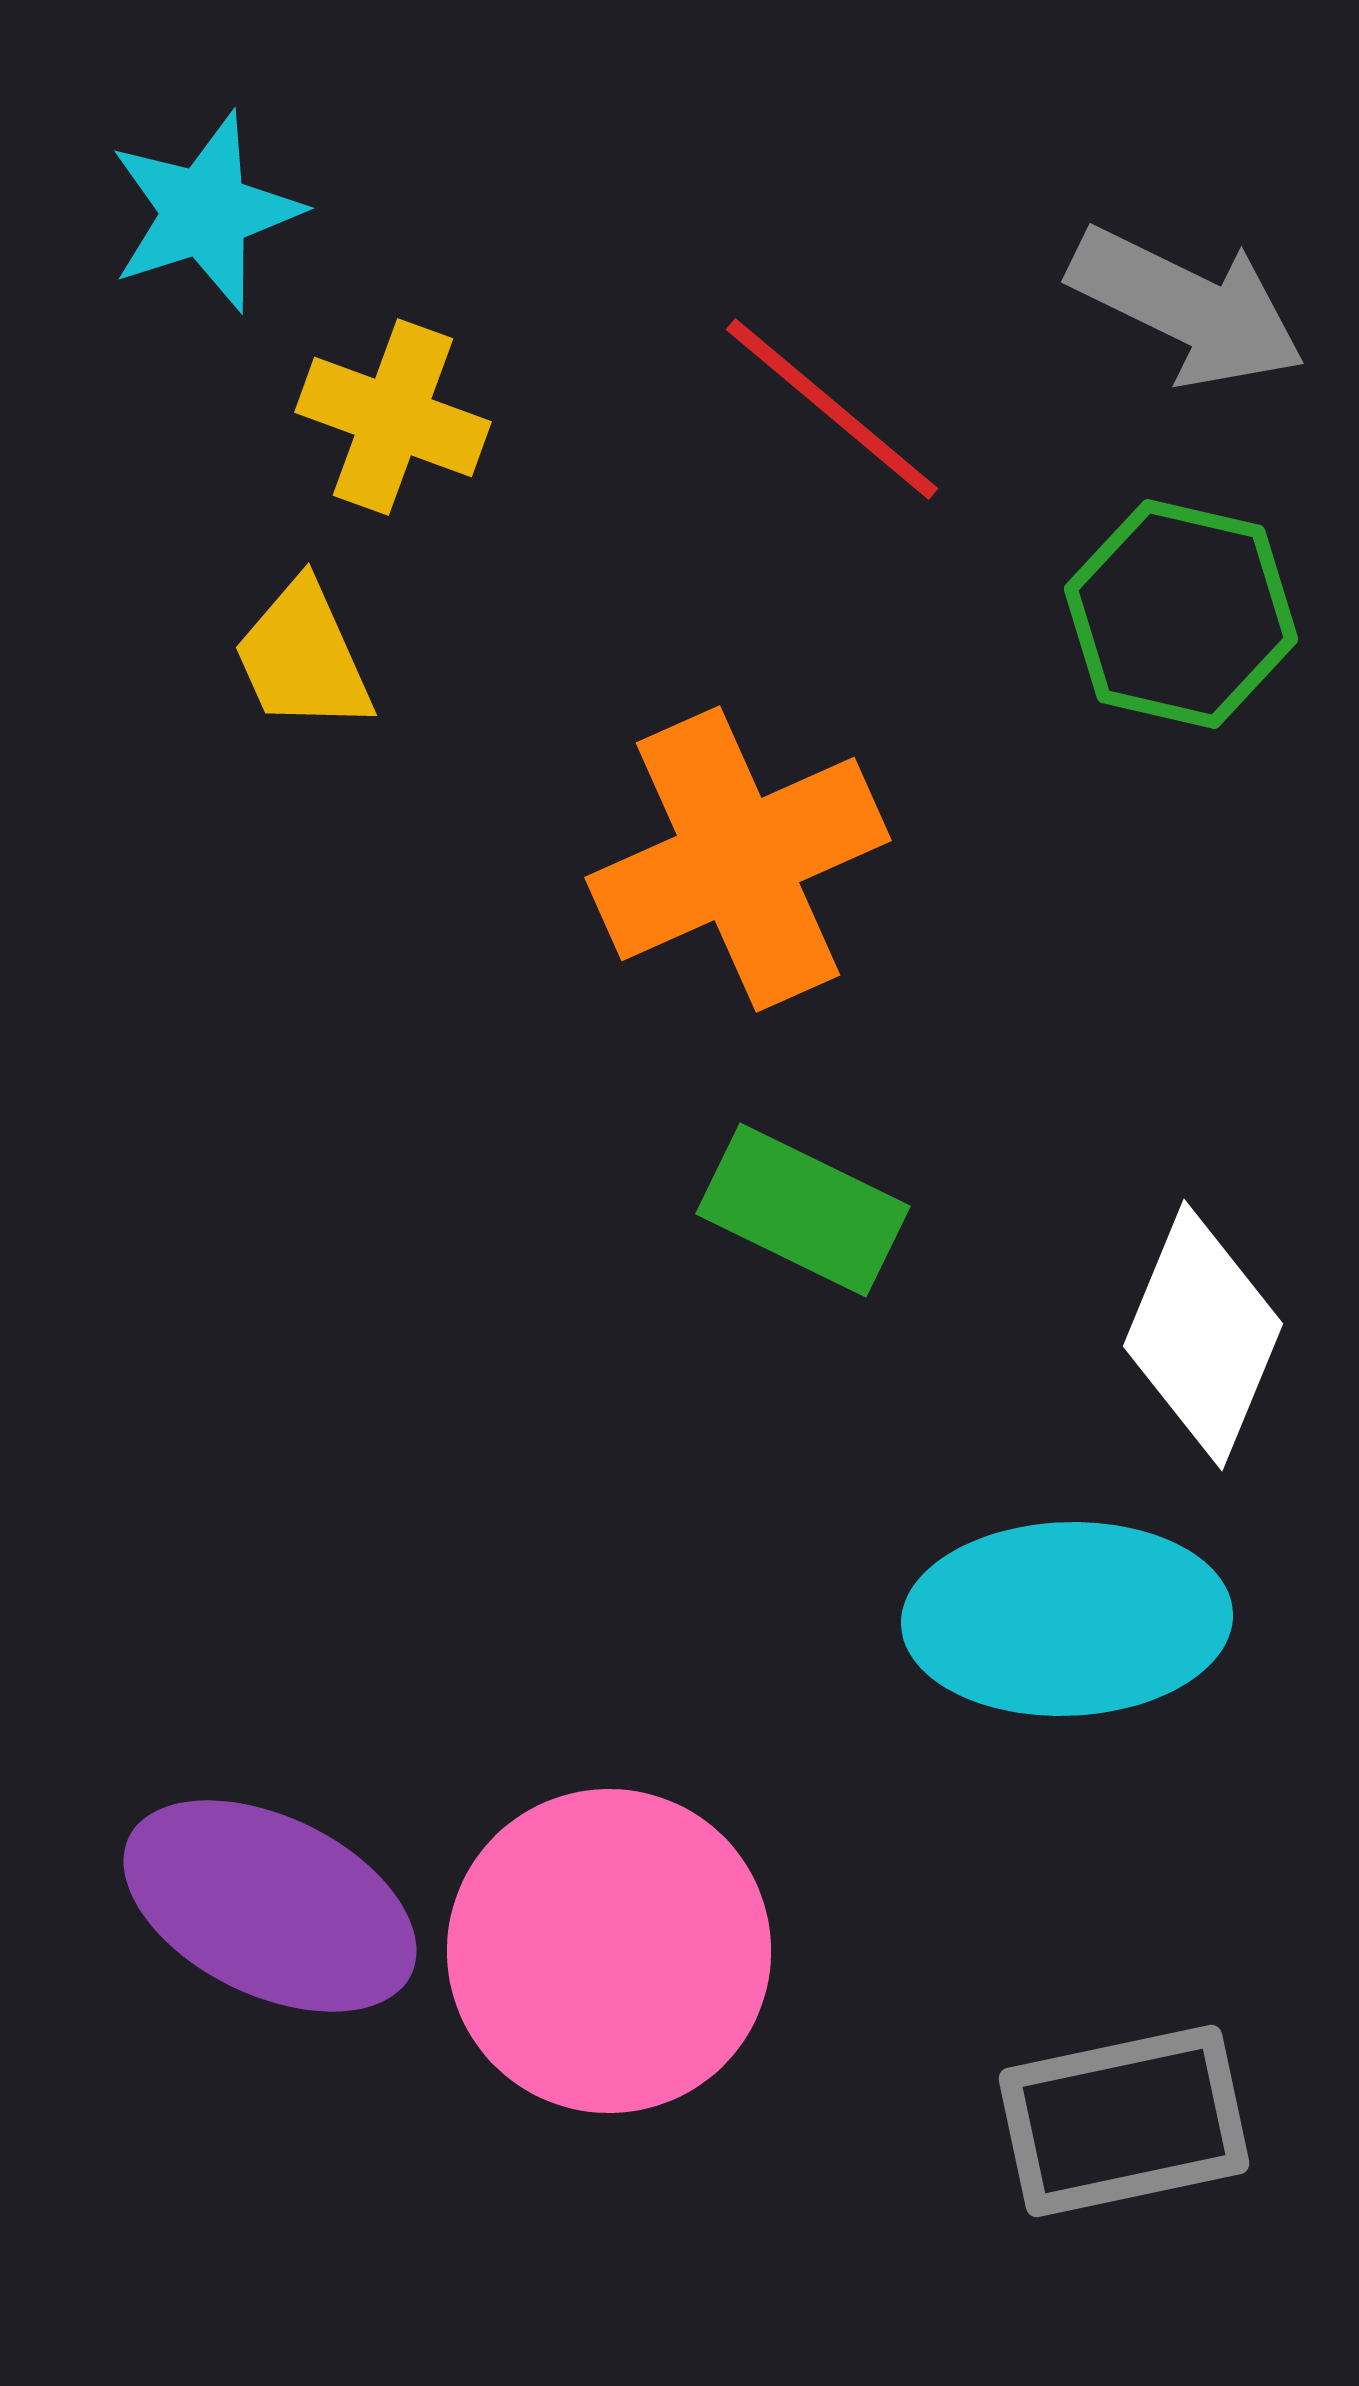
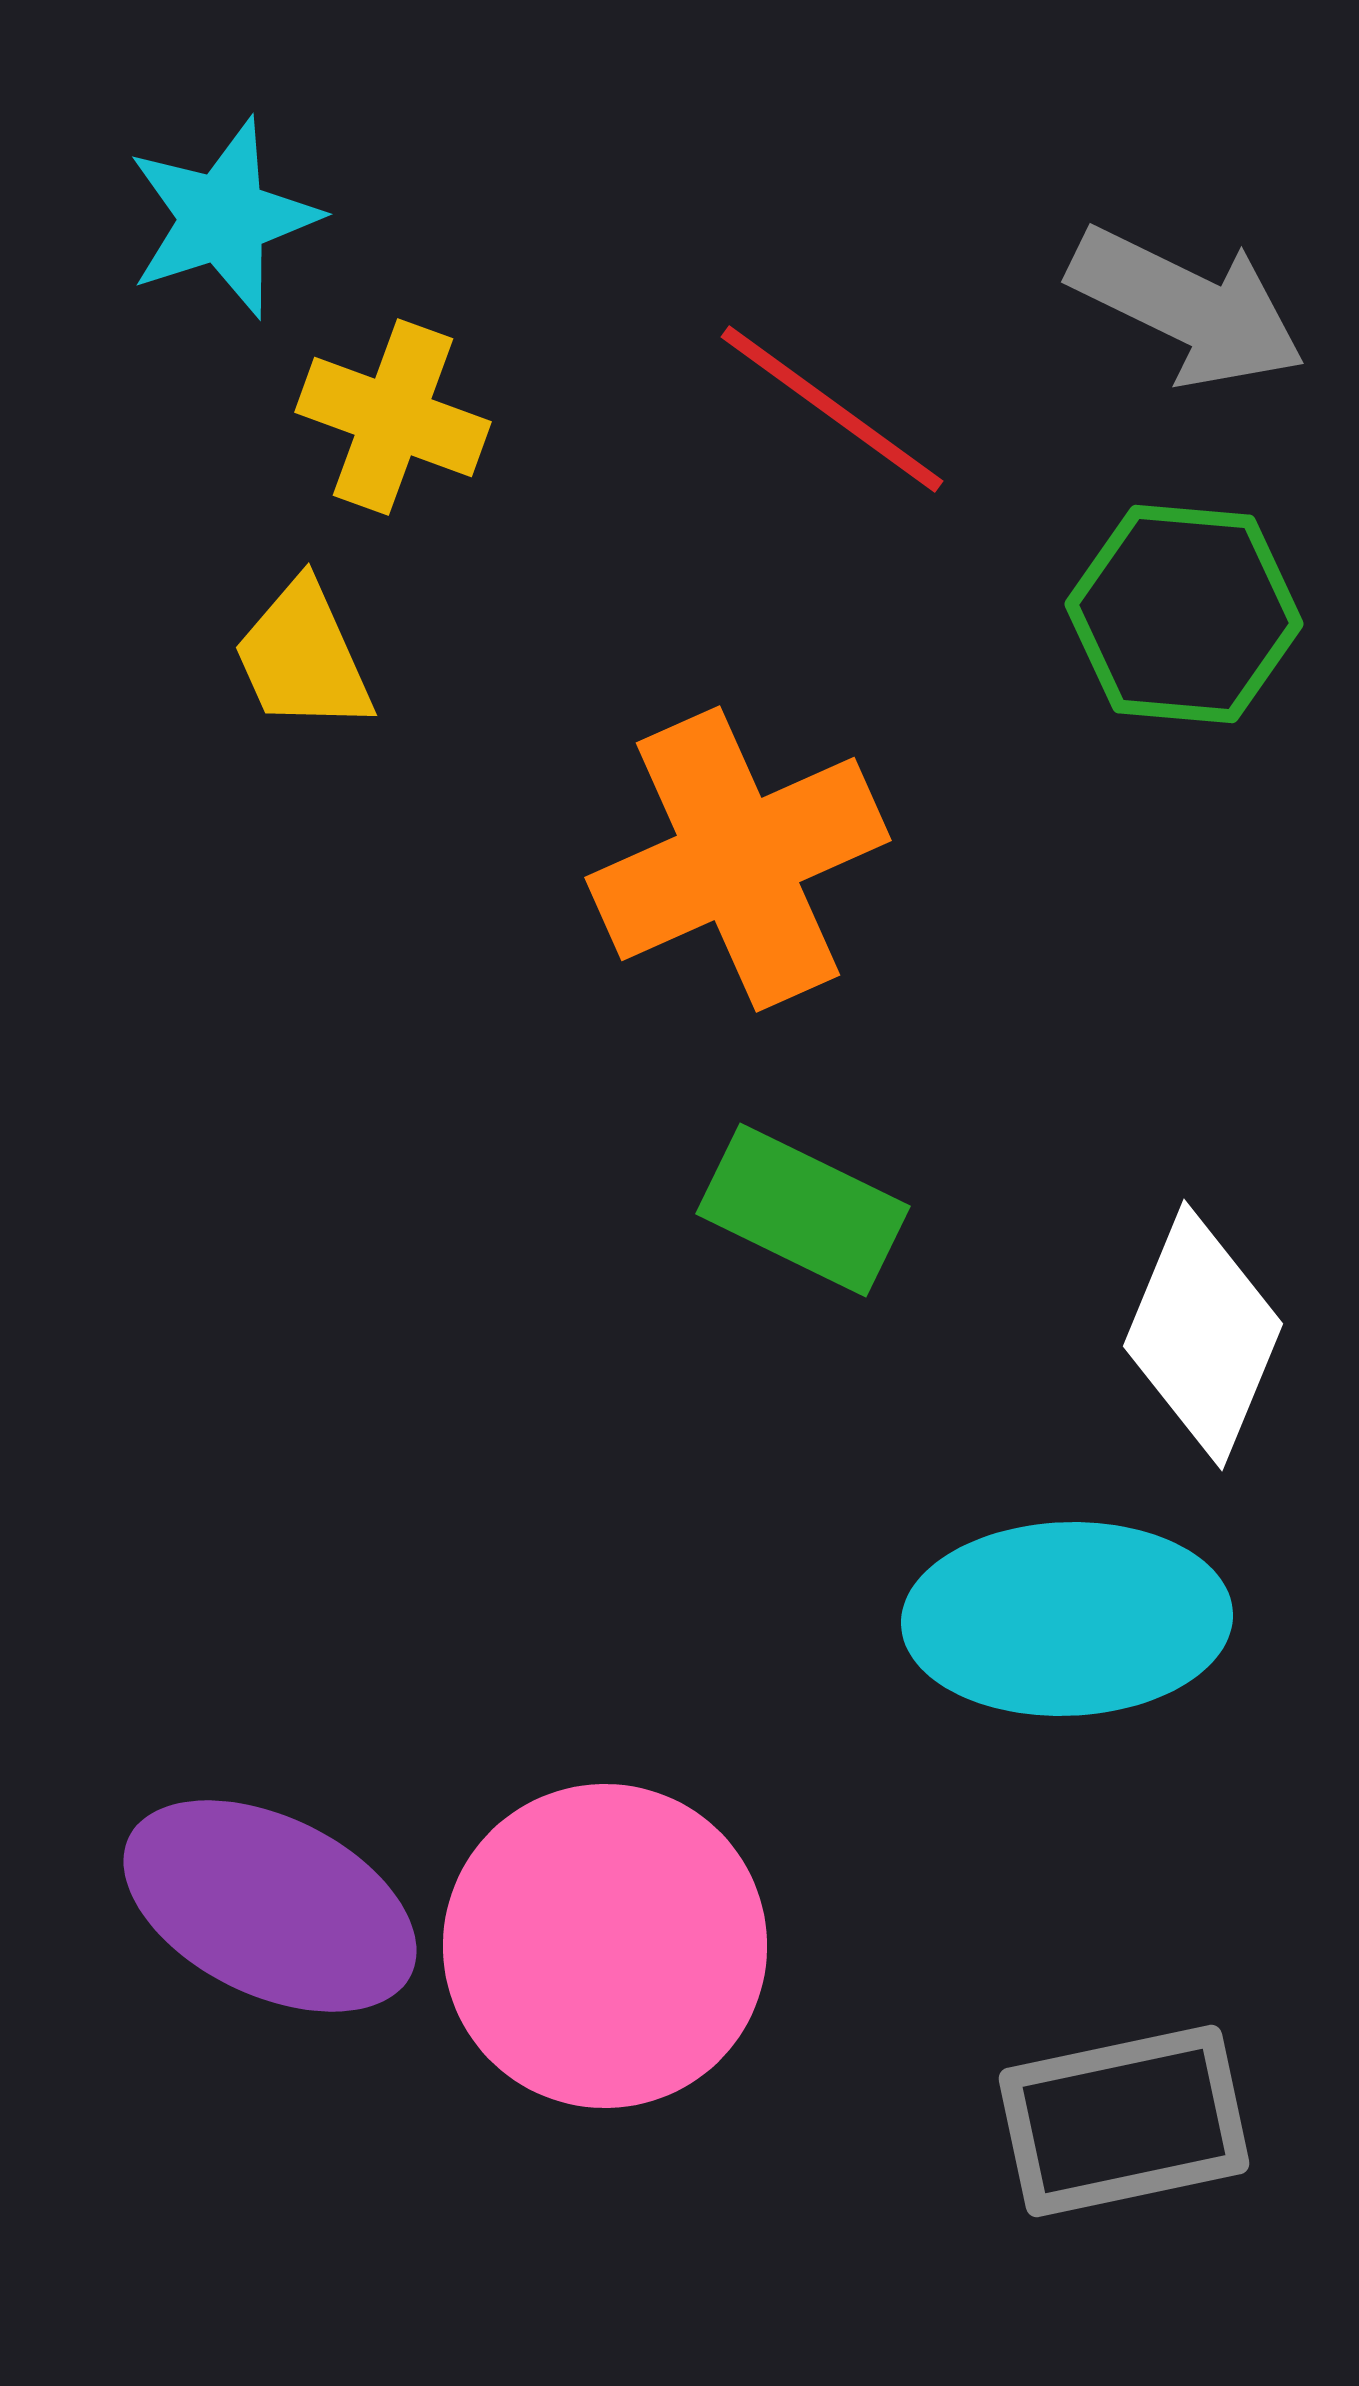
cyan star: moved 18 px right, 6 px down
red line: rotated 4 degrees counterclockwise
green hexagon: moved 3 px right; rotated 8 degrees counterclockwise
pink circle: moved 4 px left, 5 px up
